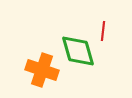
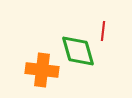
orange cross: rotated 12 degrees counterclockwise
